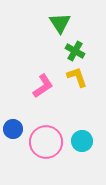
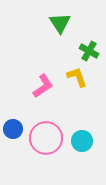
green cross: moved 14 px right
pink circle: moved 4 px up
